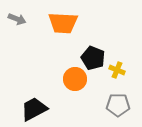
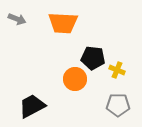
black pentagon: rotated 15 degrees counterclockwise
black trapezoid: moved 2 px left, 3 px up
